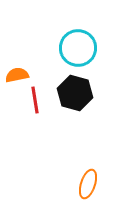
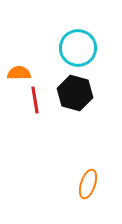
orange semicircle: moved 2 px right, 2 px up; rotated 10 degrees clockwise
